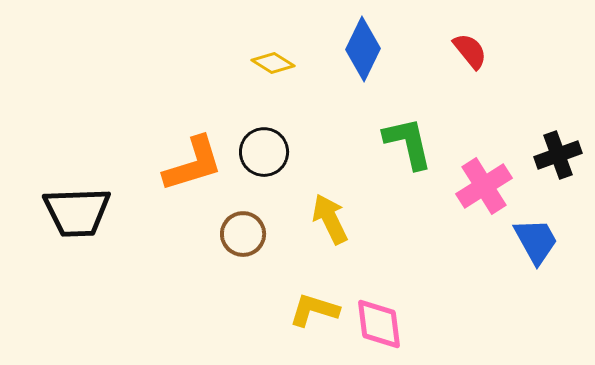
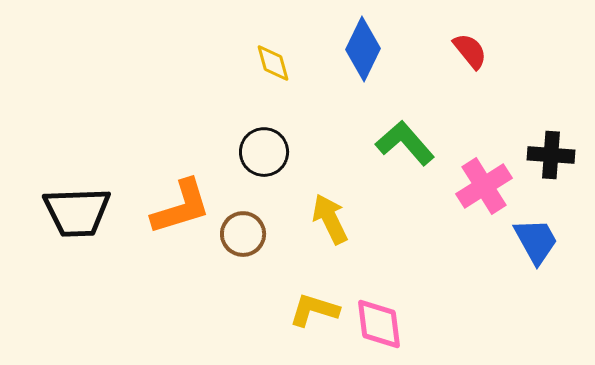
yellow diamond: rotated 42 degrees clockwise
green L-shape: moved 3 px left; rotated 28 degrees counterclockwise
black cross: moved 7 px left; rotated 24 degrees clockwise
orange L-shape: moved 12 px left, 43 px down
